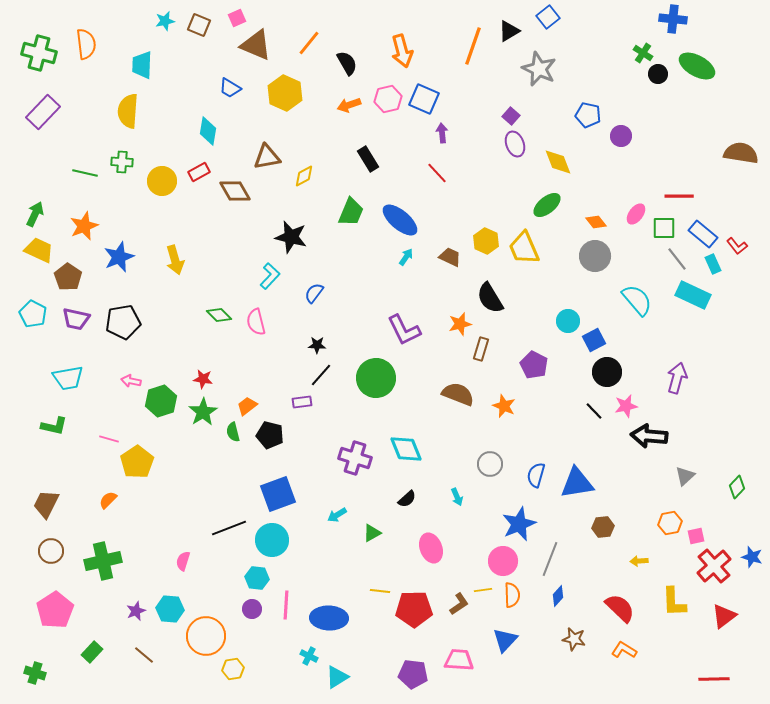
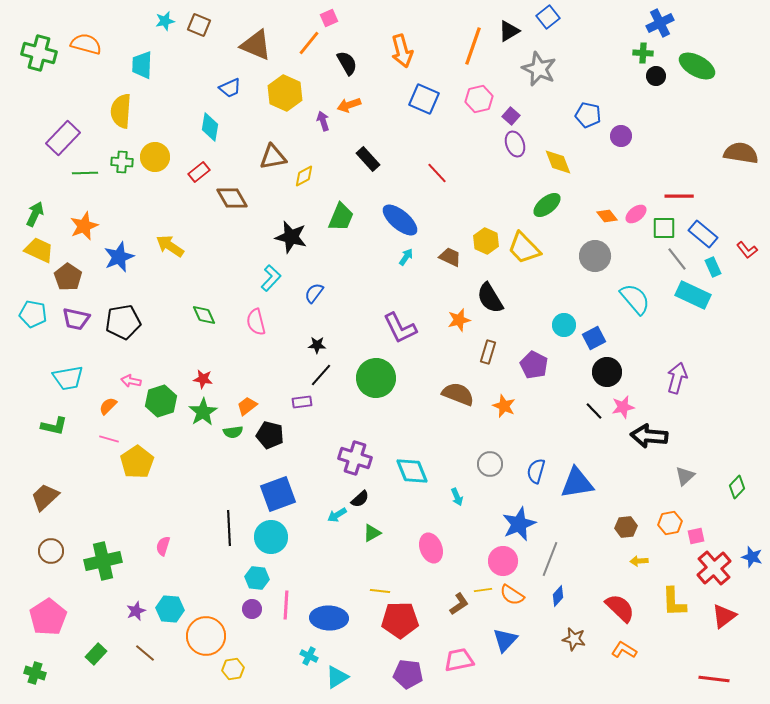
pink square at (237, 18): moved 92 px right
blue cross at (673, 19): moved 13 px left, 4 px down; rotated 32 degrees counterclockwise
orange semicircle at (86, 44): rotated 68 degrees counterclockwise
green cross at (643, 53): rotated 30 degrees counterclockwise
black circle at (658, 74): moved 2 px left, 2 px down
blue trapezoid at (230, 88): rotated 55 degrees counterclockwise
pink hexagon at (388, 99): moved 91 px right
yellow semicircle at (128, 111): moved 7 px left
purple rectangle at (43, 112): moved 20 px right, 26 px down
cyan diamond at (208, 131): moved 2 px right, 4 px up
purple arrow at (442, 133): moved 119 px left, 12 px up; rotated 12 degrees counterclockwise
brown triangle at (267, 157): moved 6 px right
black rectangle at (368, 159): rotated 10 degrees counterclockwise
red rectangle at (199, 172): rotated 10 degrees counterclockwise
green line at (85, 173): rotated 15 degrees counterclockwise
yellow circle at (162, 181): moved 7 px left, 24 px up
brown diamond at (235, 191): moved 3 px left, 7 px down
green trapezoid at (351, 212): moved 10 px left, 5 px down
pink ellipse at (636, 214): rotated 15 degrees clockwise
orange diamond at (596, 222): moved 11 px right, 6 px up
red L-shape at (737, 246): moved 10 px right, 4 px down
yellow trapezoid at (524, 248): rotated 21 degrees counterclockwise
yellow arrow at (175, 260): moved 5 px left, 14 px up; rotated 140 degrees clockwise
cyan rectangle at (713, 264): moved 3 px down
cyan L-shape at (270, 276): moved 1 px right, 2 px down
cyan semicircle at (637, 300): moved 2 px left, 1 px up
cyan pentagon at (33, 314): rotated 16 degrees counterclockwise
green diamond at (219, 315): moved 15 px left; rotated 20 degrees clockwise
cyan circle at (568, 321): moved 4 px left, 4 px down
orange star at (460, 324): moved 1 px left, 4 px up
purple L-shape at (404, 330): moved 4 px left, 2 px up
blue square at (594, 340): moved 2 px up
brown rectangle at (481, 349): moved 7 px right, 3 px down
pink star at (626, 406): moved 3 px left, 1 px down
green semicircle at (233, 432): rotated 84 degrees counterclockwise
cyan diamond at (406, 449): moved 6 px right, 22 px down
blue semicircle at (536, 475): moved 4 px up
black semicircle at (407, 499): moved 47 px left
orange semicircle at (108, 500): moved 94 px up
brown trapezoid at (46, 504): moved 1 px left, 7 px up; rotated 20 degrees clockwise
brown hexagon at (603, 527): moved 23 px right
black line at (229, 528): rotated 72 degrees counterclockwise
cyan circle at (272, 540): moved 1 px left, 3 px up
pink semicircle at (183, 561): moved 20 px left, 15 px up
red cross at (714, 566): moved 2 px down
orange semicircle at (512, 595): rotated 125 degrees clockwise
red pentagon at (414, 609): moved 14 px left, 11 px down
pink pentagon at (55, 610): moved 7 px left, 7 px down
green rectangle at (92, 652): moved 4 px right, 2 px down
brown line at (144, 655): moved 1 px right, 2 px up
pink trapezoid at (459, 660): rotated 16 degrees counterclockwise
purple pentagon at (413, 674): moved 5 px left
red line at (714, 679): rotated 8 degrees clockwise
